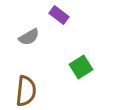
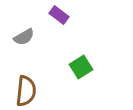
gray semicircle: moved 5 px left
